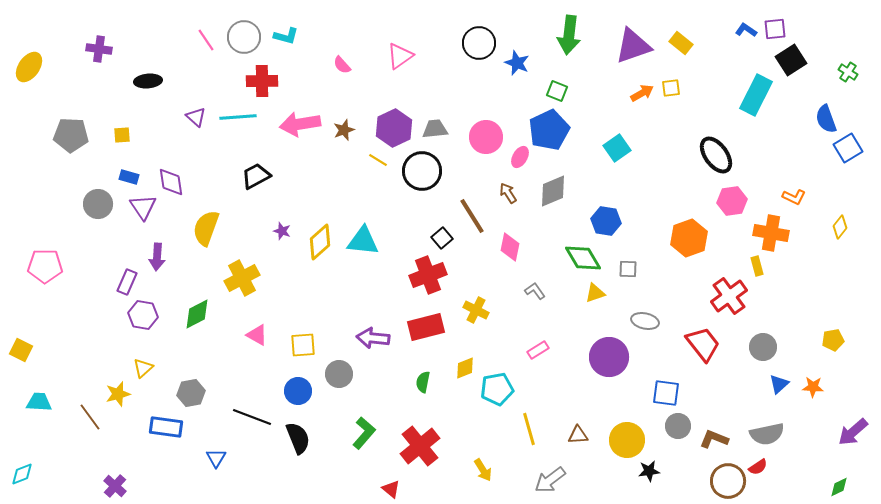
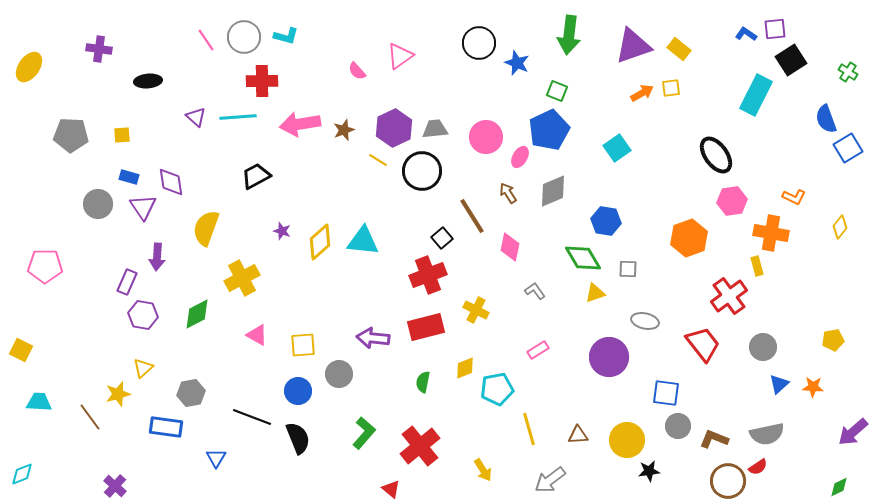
blue L-shape at (746, 30): moved 4 px down
yellow rectangle at (681, 43): moved 2 px left, 6 px down
pink semicircle at (342, 65): moved 15 px right, 6 px down
